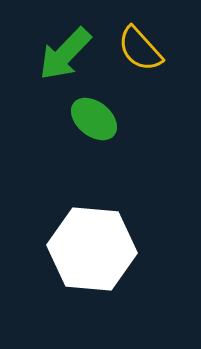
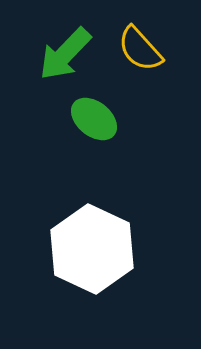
white hexagon: rotated 20 degrees clockwise
